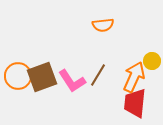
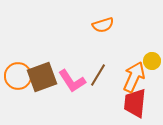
orange semicircle: rotated 10 degrees counterclockwise
